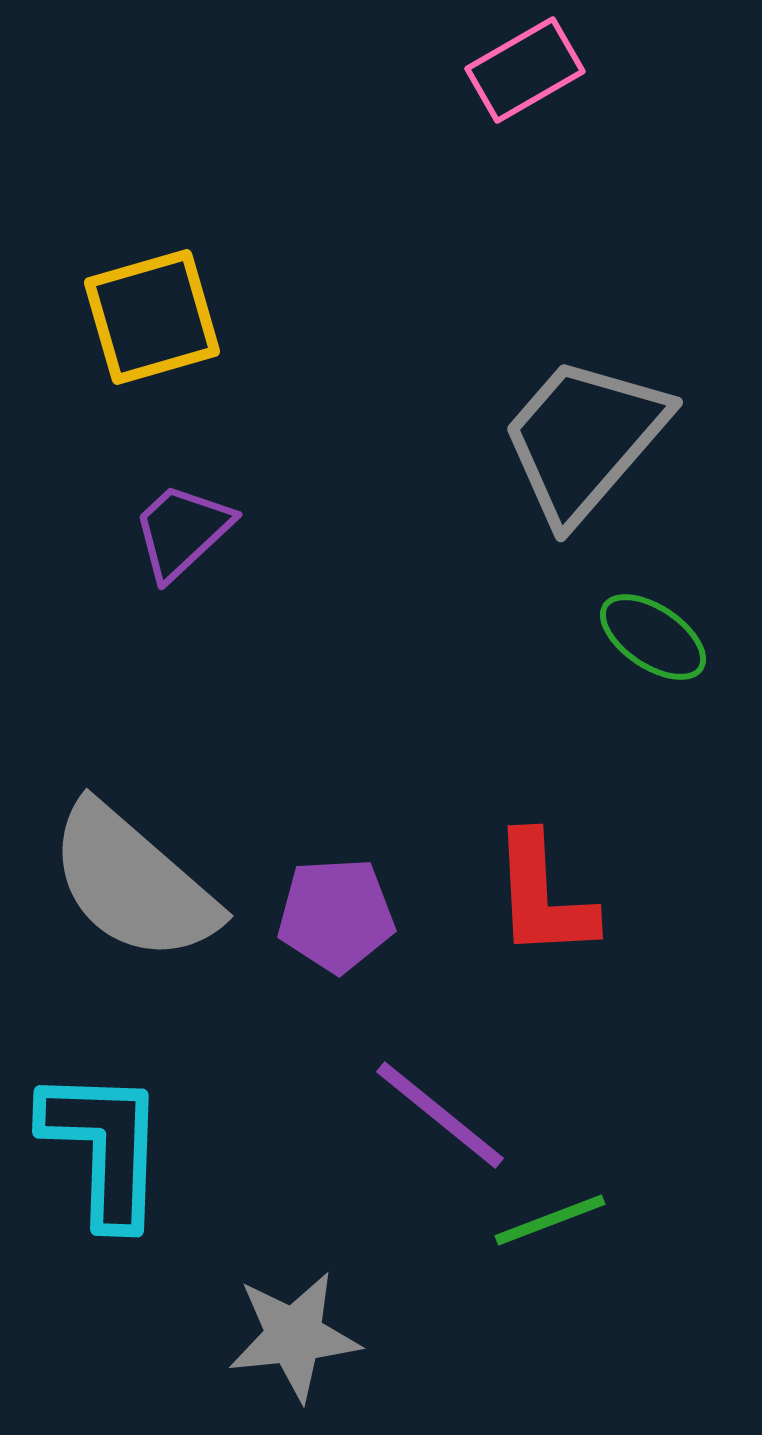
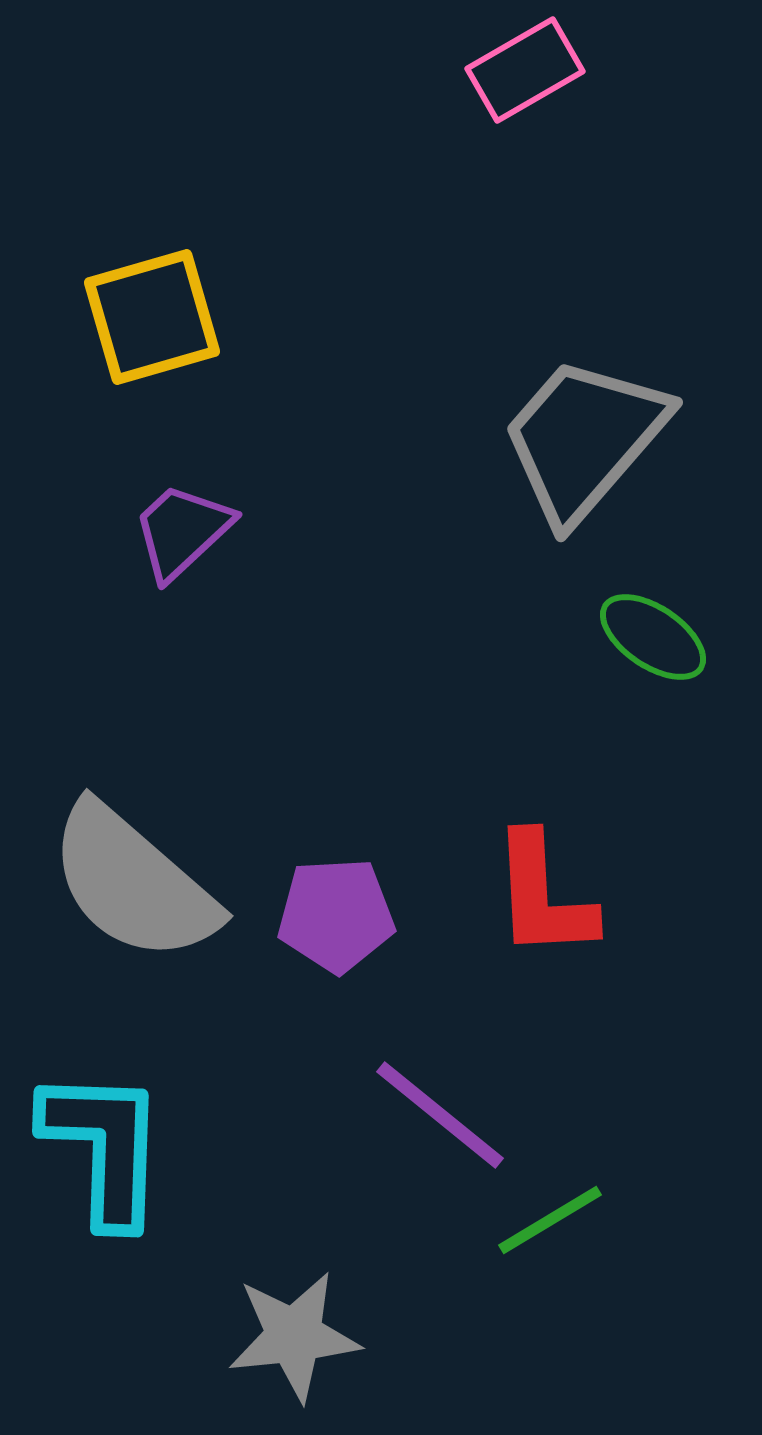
green line: rotated 10 degrees counterclockwise
